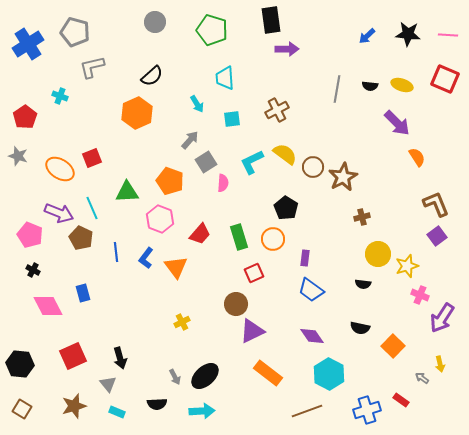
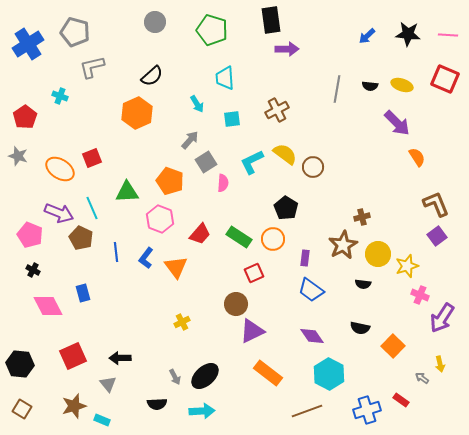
brown star at (343, 177): moved 68 px down
green rectangle at (239, 237): rotated 40 degrees counterclockwise
black arrow at (120, 358): rotated 105 degrees clockwise
cyan rectangle at (117, 412): moved 15 px left, 8 px down
